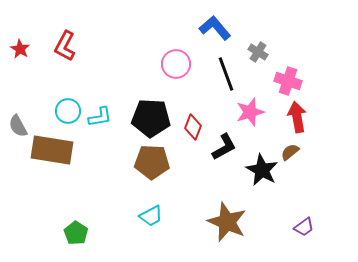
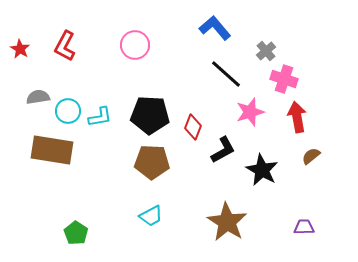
gray cross: moved 8 px right, 1 px up; rotated 18 degrees clockwise
pink circle: moved 41 px left, 19 px up
black line: rotated 28 degrees counterclockwise
pink cross: moved 4 px left, 2 px up
black pentagon: moved 1 px left, 3 px up
gray semicircle: moved 20 px right, 29 px up; rotated 110 degrees clockwise
black L-shape: moved 1 px left, 3 px down
brown semicircle: moved 21 px right, 4 px down
brown star: rotated 9 degrees clockwise
purple trapezoid: rotated 145 degrees counterclockwise
